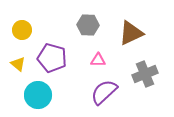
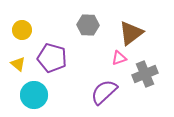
brown triangle: rotated 12 degrees counterclockwise
pink triangle: moved 21 px right, 2 px up; rotated 21 degrees counterclockwise
cyan circle: moved 4 px left
